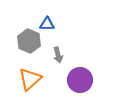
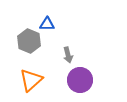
gray arrow: moved 10 px right
orange triangle: moved 1 px right, 1 px down
